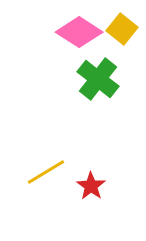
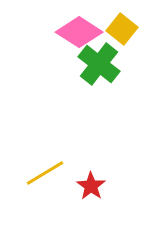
green cross: moved 1 px right, 15 px up
yellow line: moved 1 px left, 1 px down
